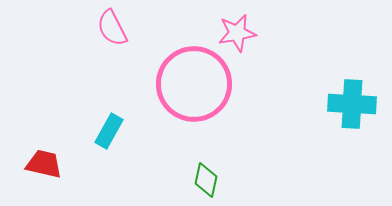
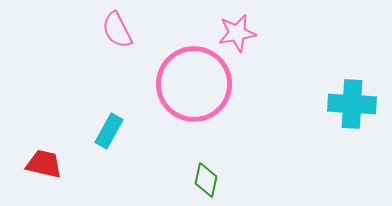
pink semicircle: moved 5 px right, 2 px down
